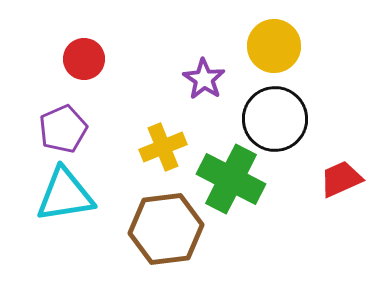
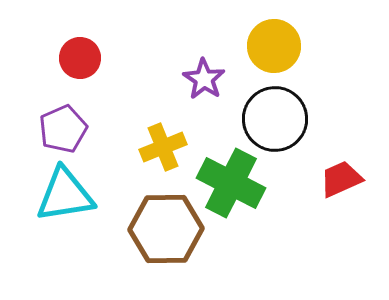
red circle: moved 4 px left, 1 px up
green cross: moved 4 px down
brown hexagon: rotated 6 degrees clockwise
